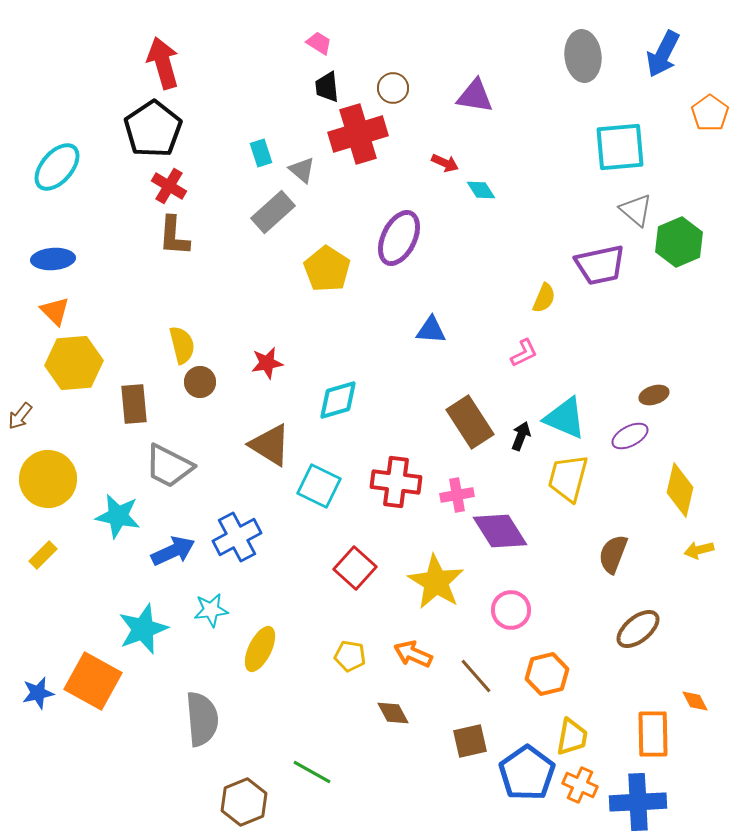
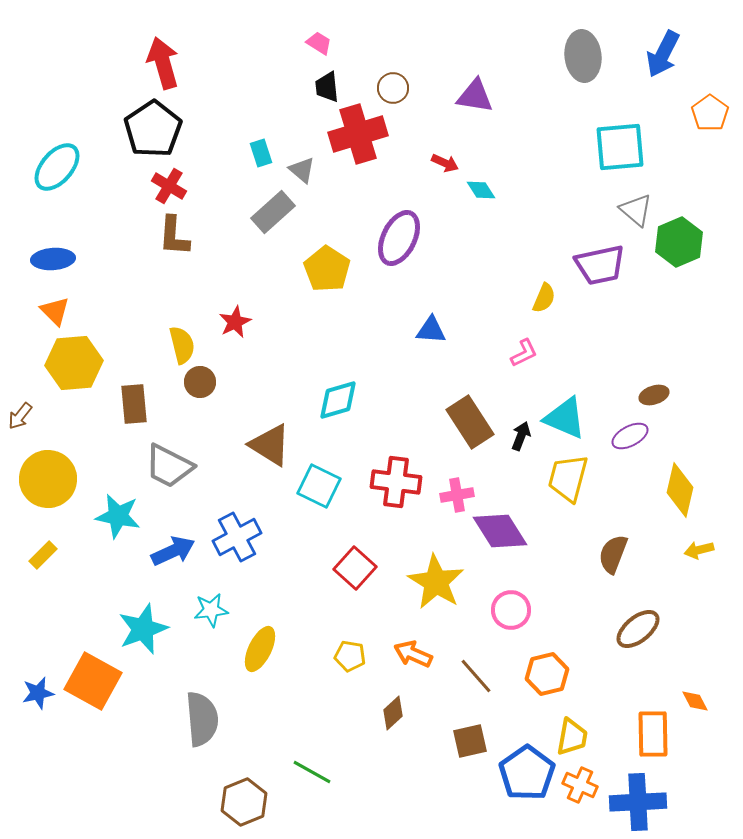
red star at (267, 363): moved 32 px left, 41 px up; rotated 16 degrees counterclockwise
brown diamond at (393, 713): rotated 76 degrees clockwise
